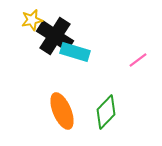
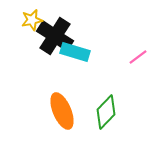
pink line: moved 3 px up
